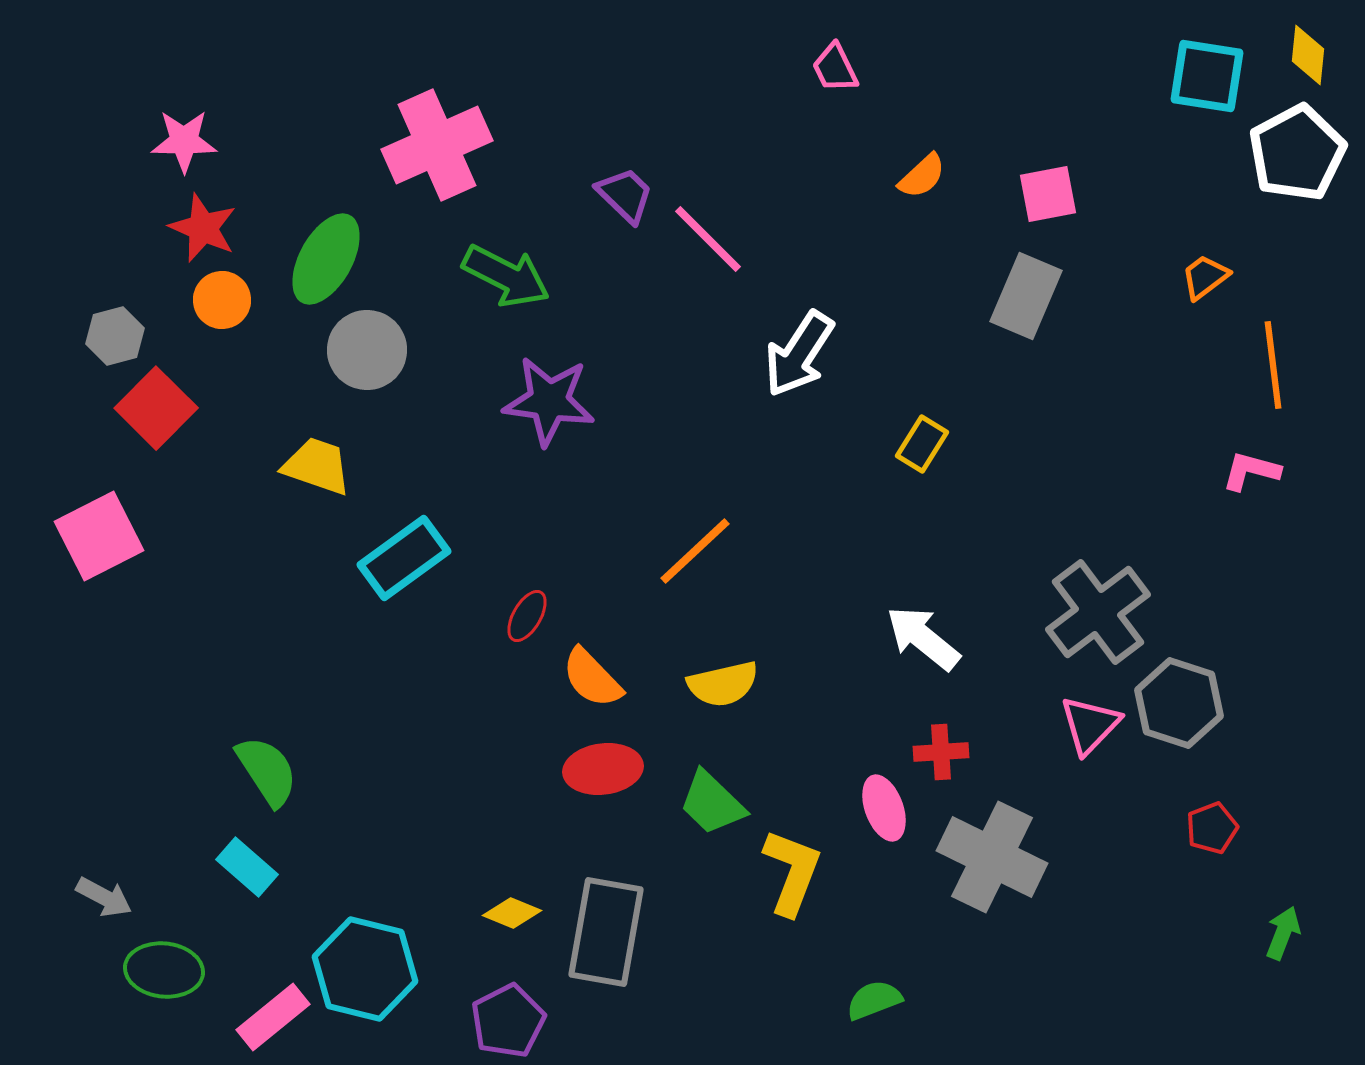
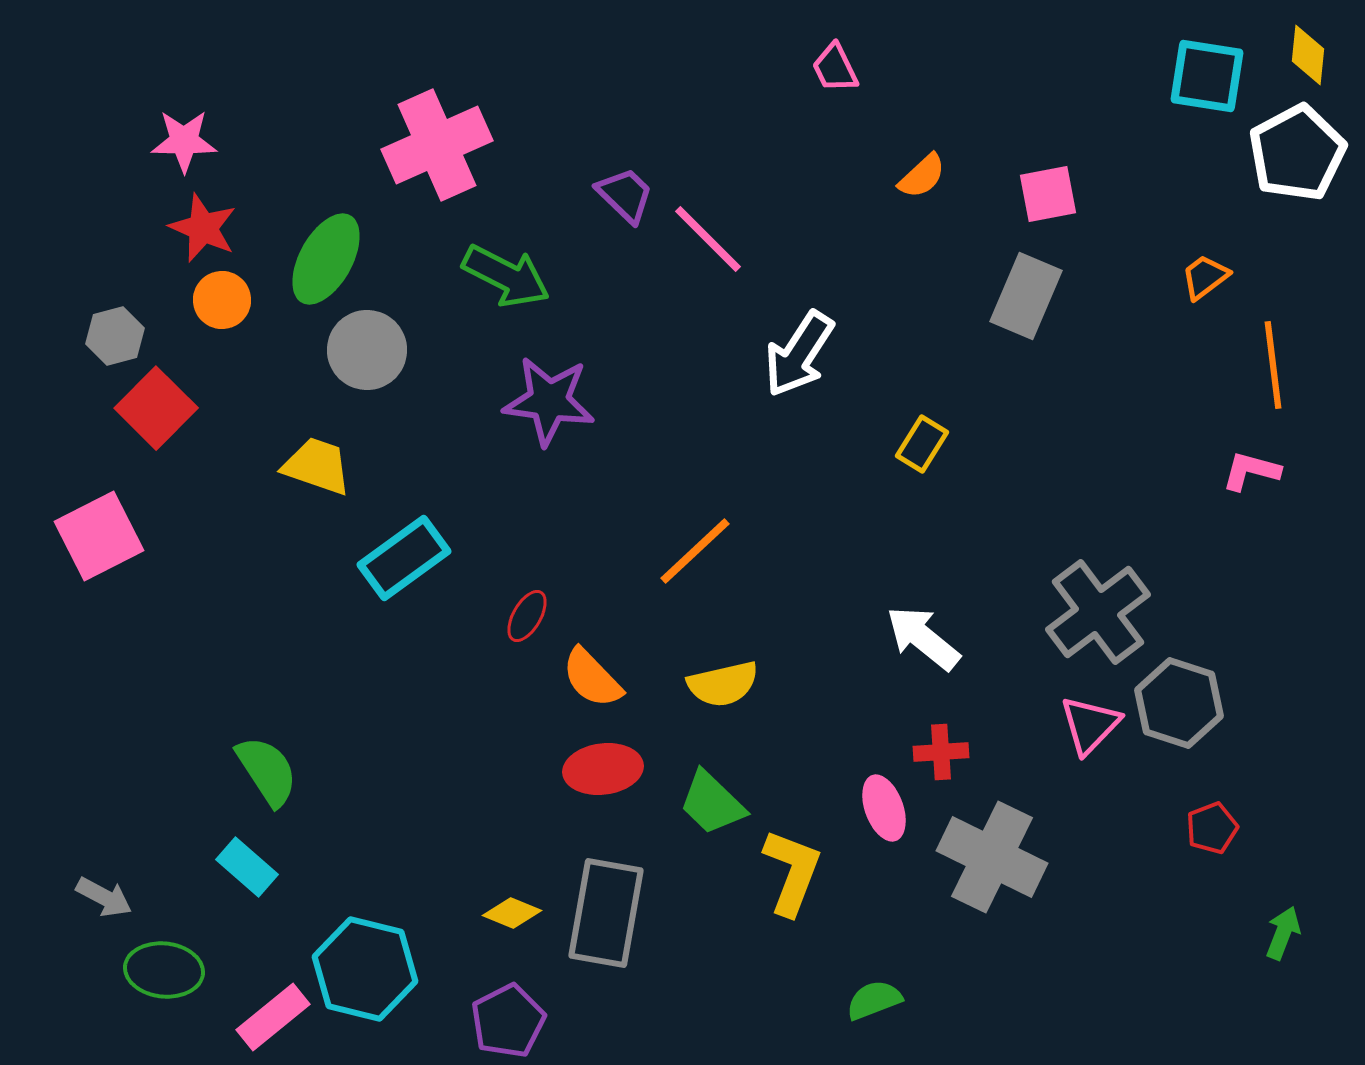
gray rectangle at (606, 932): moved 19 px up
